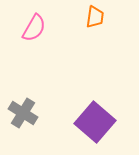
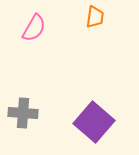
gray cross: rotated 28 degrees counterclockwise
purple square: moved 1 px left
